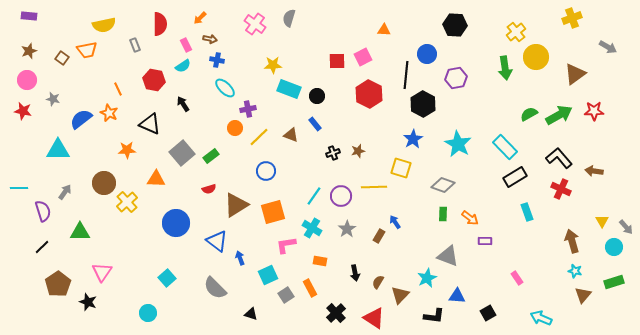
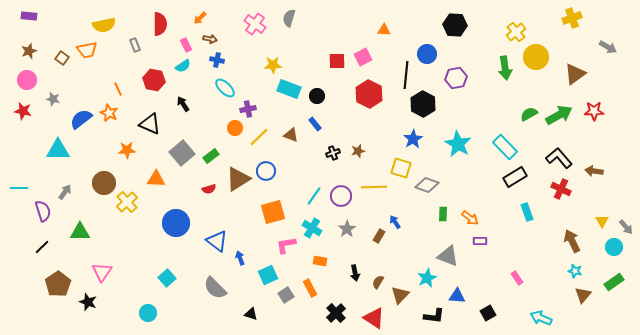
gray diamond at (443, 185): moved 16 px left
brown triangle at (236, 205): moved 2 px right, 26 px up
purple rectangle at (485, 241): moved 5 px left
brown arrow at (572, 241): rotated 10 degrees counterclockwise
green rectangle at (614, 282): rotated 18 degrees counterclockwise
